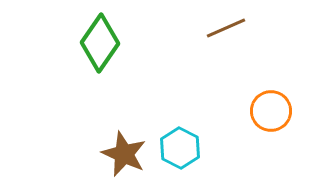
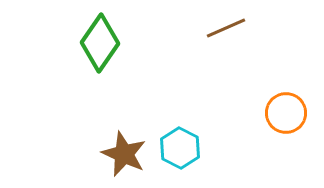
orange circle: moved 15 px right, 2 px down
